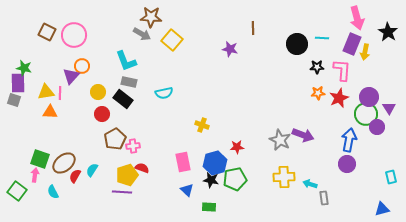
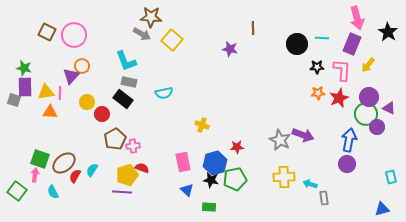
yellow arrow at (365, 52): moved 3 px right, 13 px down; rotated 28 degrees clockwise
purple rectangle at (18, 83): moved 7 px right, 4 px down
yellow circle at (98, 92): moved 11 px left, 10 px down
purple triangle at (389, 108): rotated 32 degrees counterclockwise
